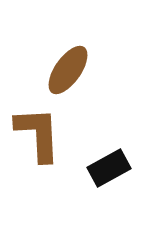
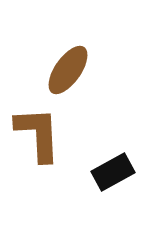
black rectangle: moved 4 px right, 4 px down
